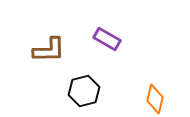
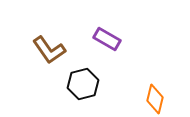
brown L-shape: rotated 56 degrees clockwise
black hexagon: moved 1 px left, 7 px up
